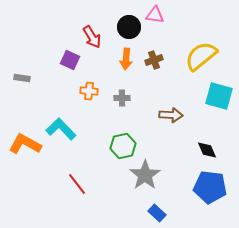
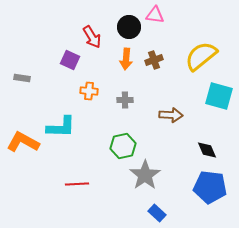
gray cross: moved 3 px right, 2 px down
cyan L-shape: moved 2 px up; rotated 136 degrees clockwise
orange L-shape: moved 2 px left, 2 px up
red line: rotated 55 degrees counterclockwise
